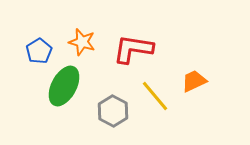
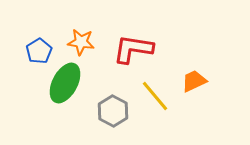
orange star: moved 1 px left; rotated 8 degrees counterclockwise
green ellipse: moved 1 px right, 3 px up
